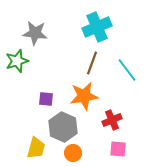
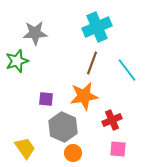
gray star: rotated 10 degrees counterclockwise
yellow trapezoid: moved 11 px left; rotated 50 degrees counterclockwise
